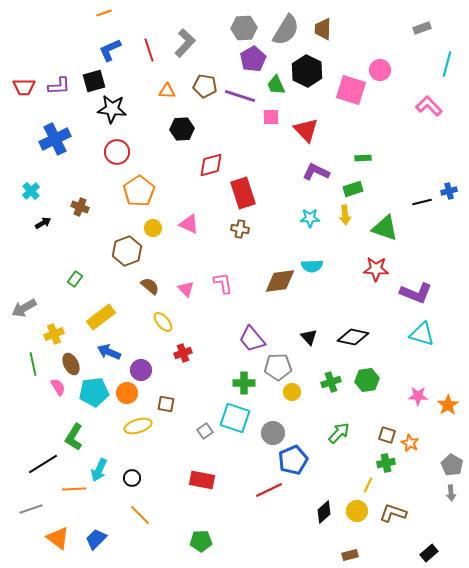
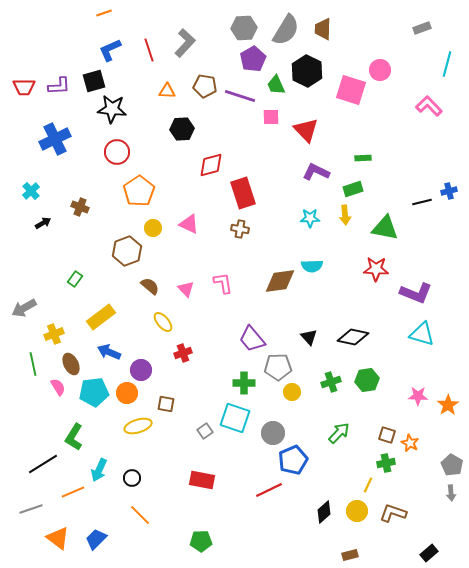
green triangle at (385, 228): rotated 8 degrees counterclockwise
orange line at (74, 489): moved 1 px left, 3 px down; rotated 20 degrees counterclockwise
